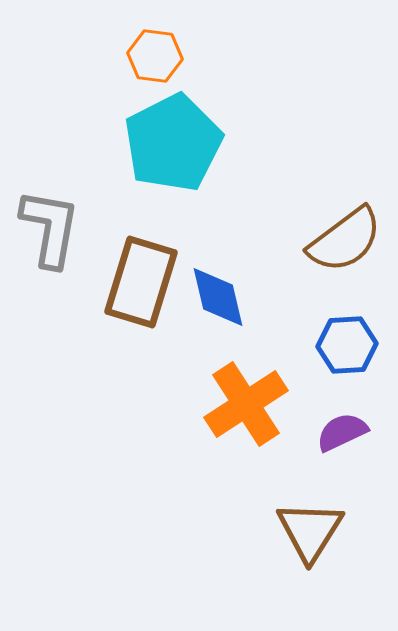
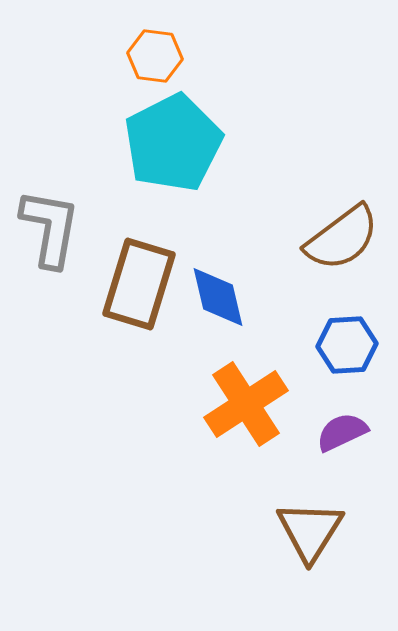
brown semicircle: moved 3 px left, 2 px up
brown rectangle: moved 2 px left, 2 px down
